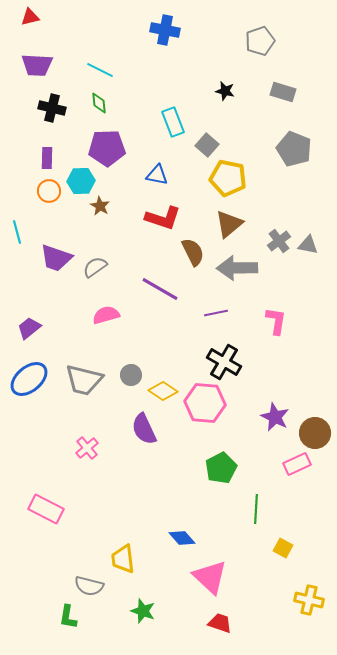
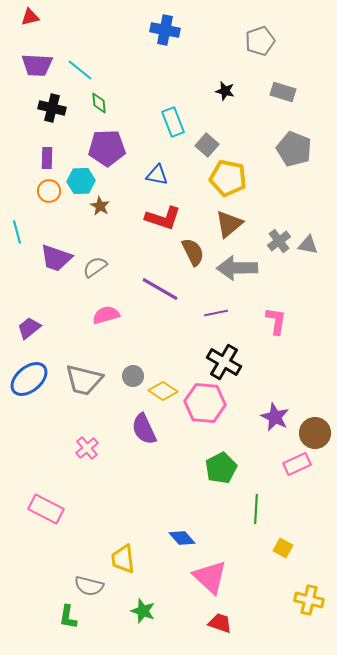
cyan line at (100, 70): moved 20 px left; rotated 12 degrees clockwise
gray circle at (131, 375): moved 2 px right, 1 px down
